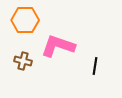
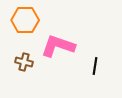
brown cross: moved 1 px right, 1 px down
